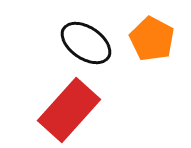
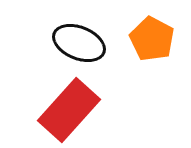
black ellipse: moved 7 px left; rotated 12 degrees counterclockwise
